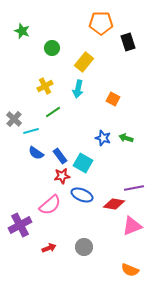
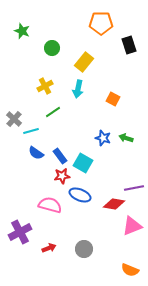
black rectangle: moved 1 px right, 3 px down
blue ellipse: moved 2 px left
pink semicircle: rotated 125 degrees counterclockwise
purple cross: moved 7 px down
gray circle: moved 2 px down
